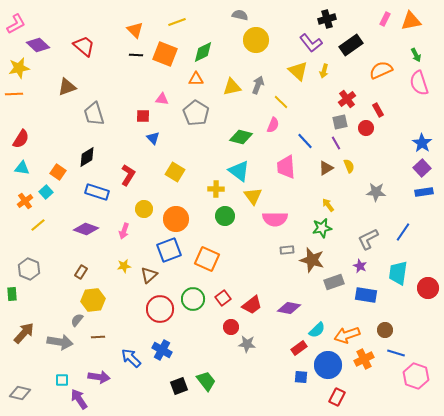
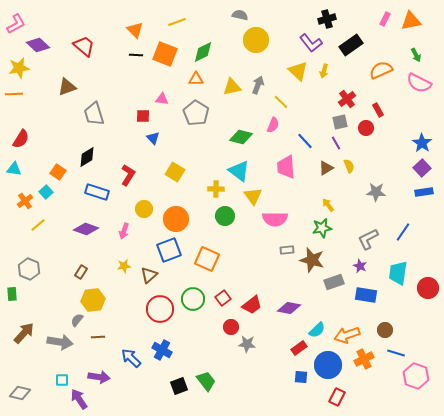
pink semicircle at (419, 83): rotated 45 degrees counterclockwise
cyan triangle at (22, 168): moved 8 px left, 1 px down
